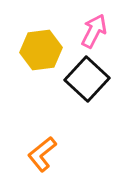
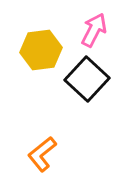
pink arrow: moved 1 px up
